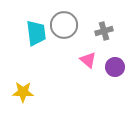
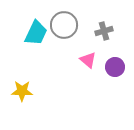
cyan trapezoid: rotated 32 degrees clockwise
yellow star: moved 1 px left, 1 px up
